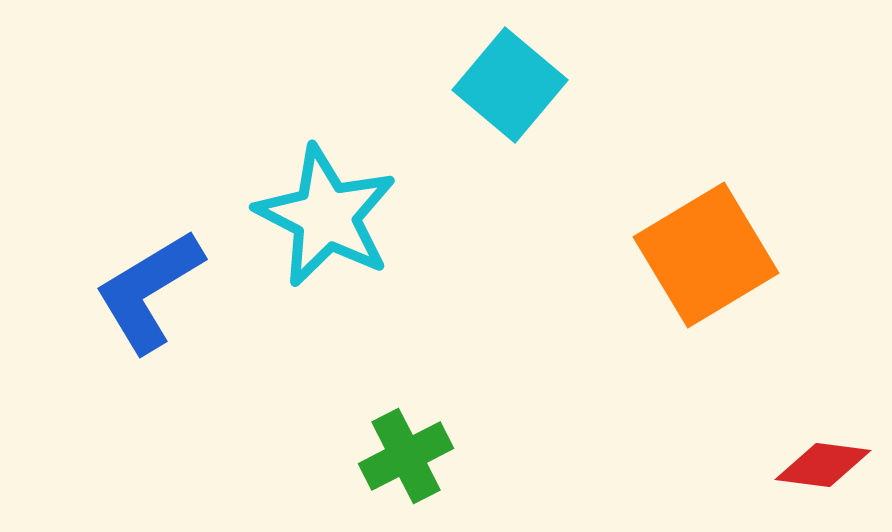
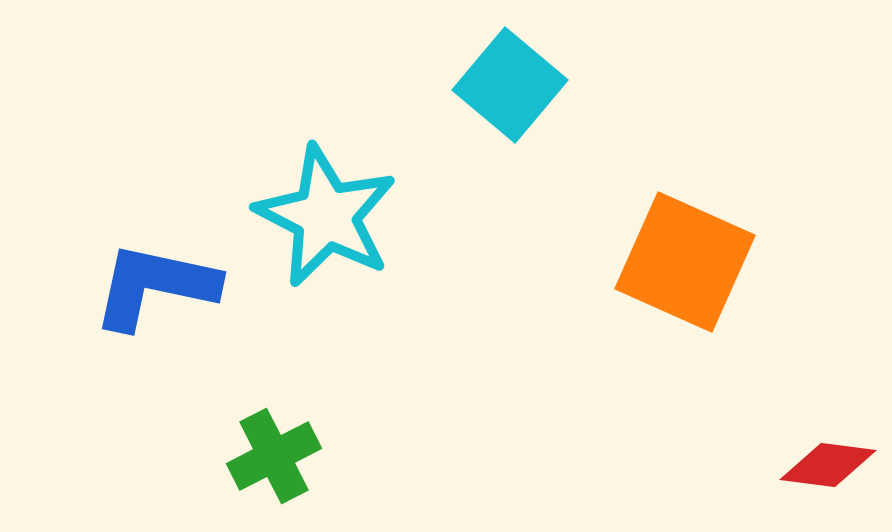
orange square: moved 21 px left, 7 px down; rotated 35 degrees counterclockwise
blue L-shape: moved 6 px right, 5 px up; rotated 43 degrees clockwise
green cross: moved 132 px left
red diamond: moved 5 px right
